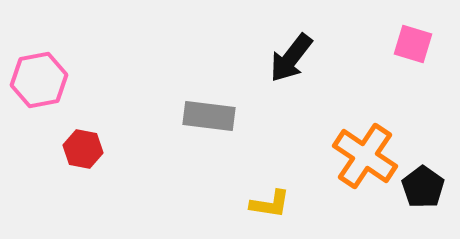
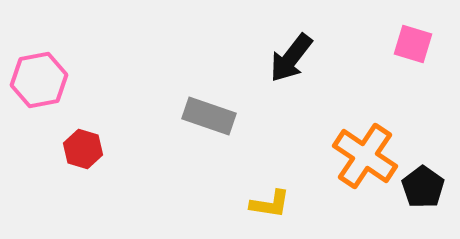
gray rectangle: rotated 12 degrees clockwise
red hexagon: rotated 6 degrees clockwise
